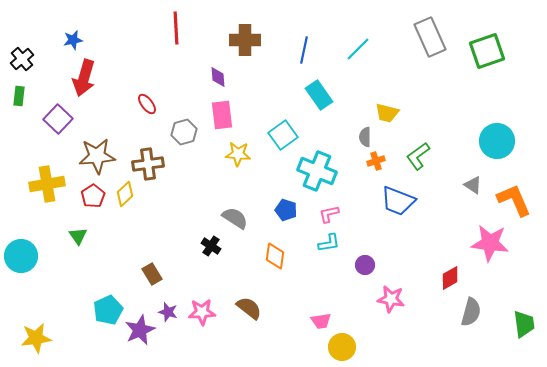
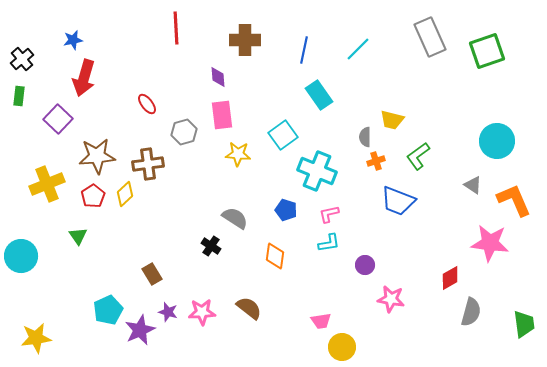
yellow trapezoid at (387, 113): moved 5 px right, 7 px down
yellow cross at (47, 184): rotated 12 degrees counterclockwise
